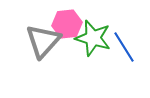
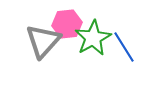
green star: rotated 27 degrees clockwise
